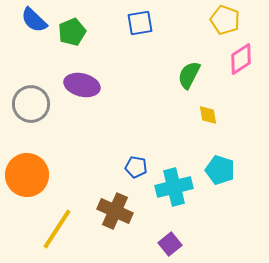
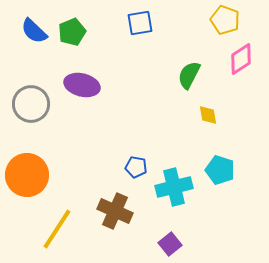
blue semicircle: moved 11 px down
